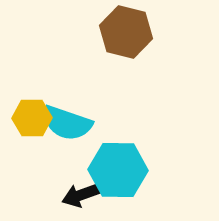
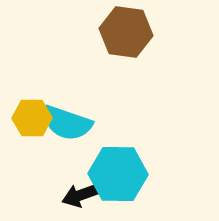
brown hexagon: rotated 6 degrees counterclockwise
cyan hexagon: moved 4 px down
